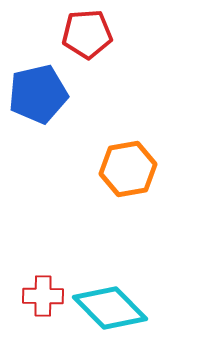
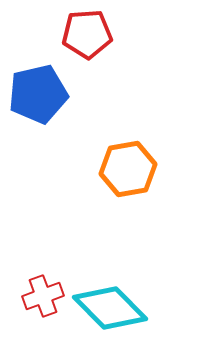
red cross: rotated 21 degrees counterclockwise
